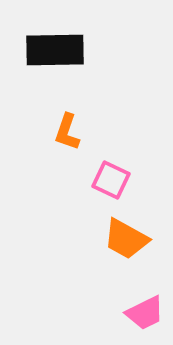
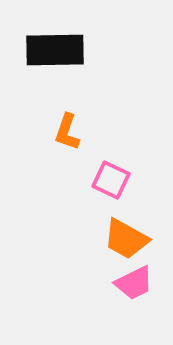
pink trapezoid: moved 11 px left, 30 px up
